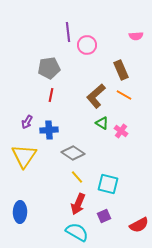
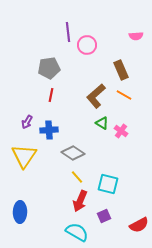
red arrow: moved 2 px right, 3 px up
